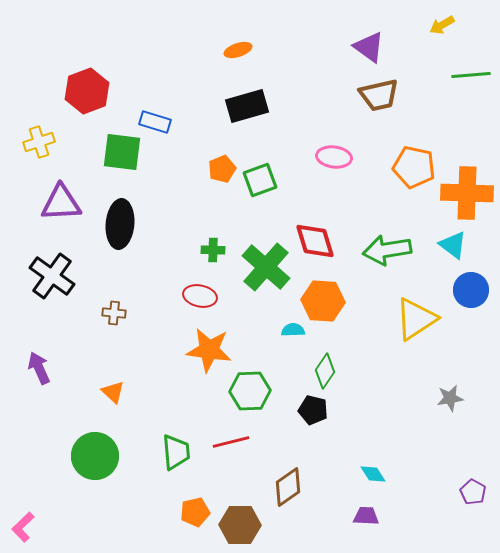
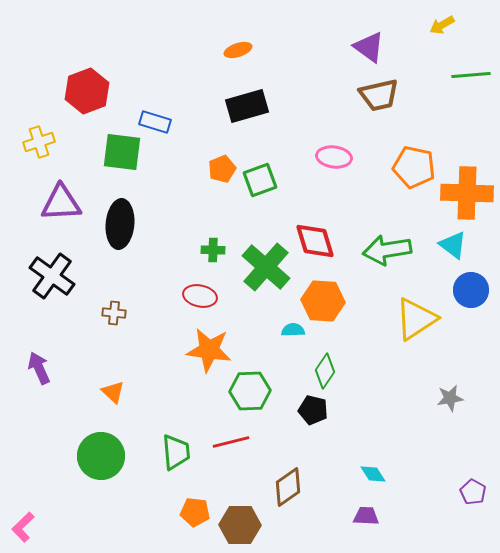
green circle at (95, 456): moved 6 px right
orange pentagon at (195, 512): rotated 20 degrees clockwise
